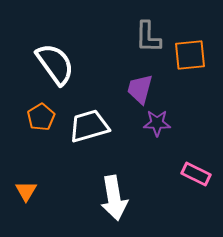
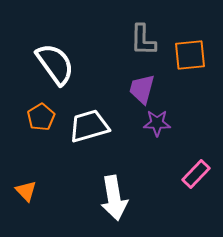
gray L-shape: moved 5 px left, 3 px down
purple trapezoid: moved 2 px right
pink rectangle: rotated 72 degrees counterclockwise
orange triangle: rotated 15 degrees counterclockwise
